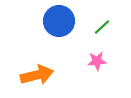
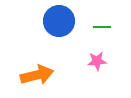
green line: rotated 42 degrees clockwise
